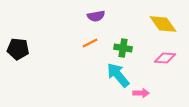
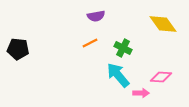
green cross: rotated 18 degrees clockwise
pink diamond: moved 4 px left, 19 px down
